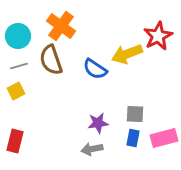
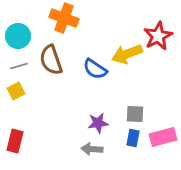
orange cross: moved 3 px right, 8 px up; rotated 16 degrees counterclockwise
pink rectangle: moved 1 px left, 1 px up
gray arrow: rotated 15 degrees clockwise
